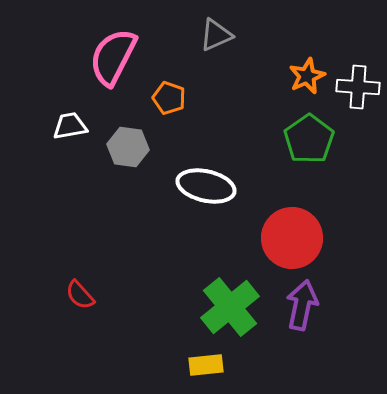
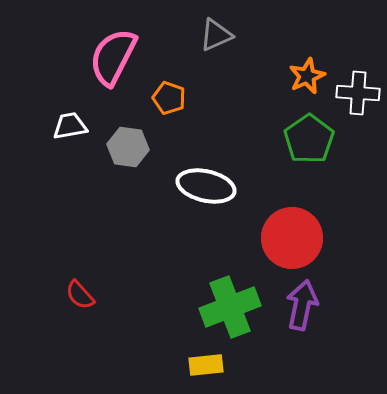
white cross: moved 6 px down
green cross: rotated 18 degrees clockwise
